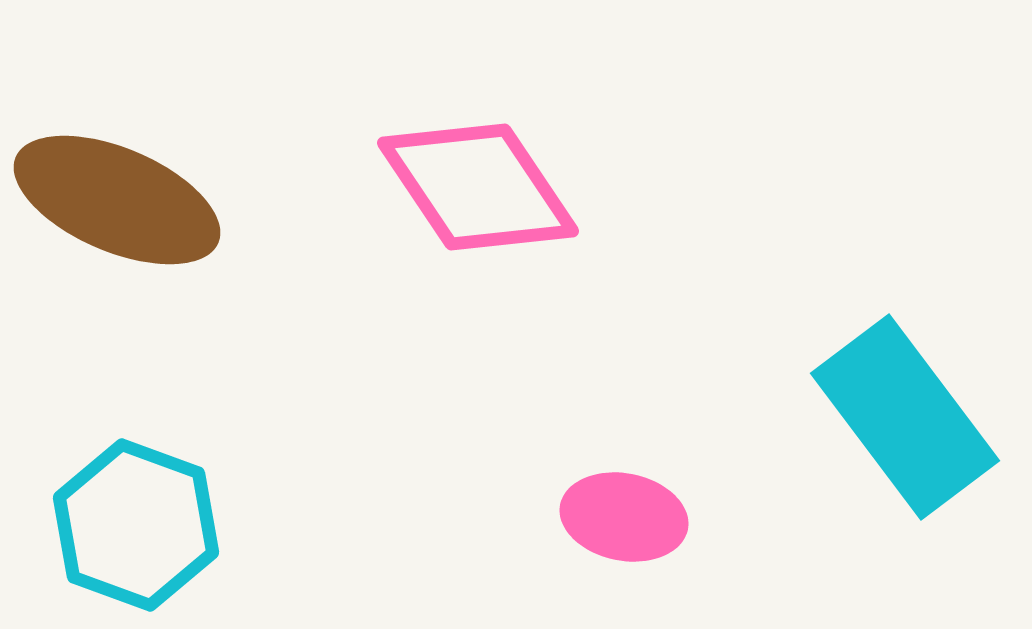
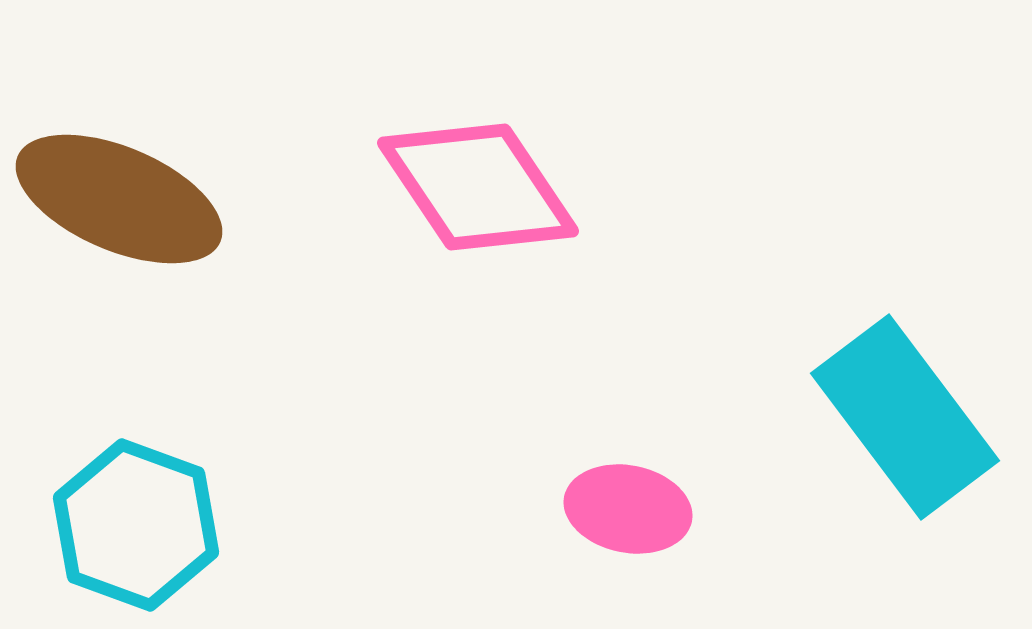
brown ellipse: moved 2 px right, 1 px up
pink ellipse: moved 4 px right, 8 px up
